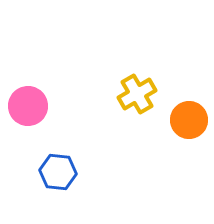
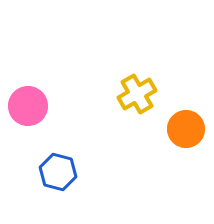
orange circle: moved 3 px left, 9 px down
blue hexagon: rotated 9 degrees clockwise
